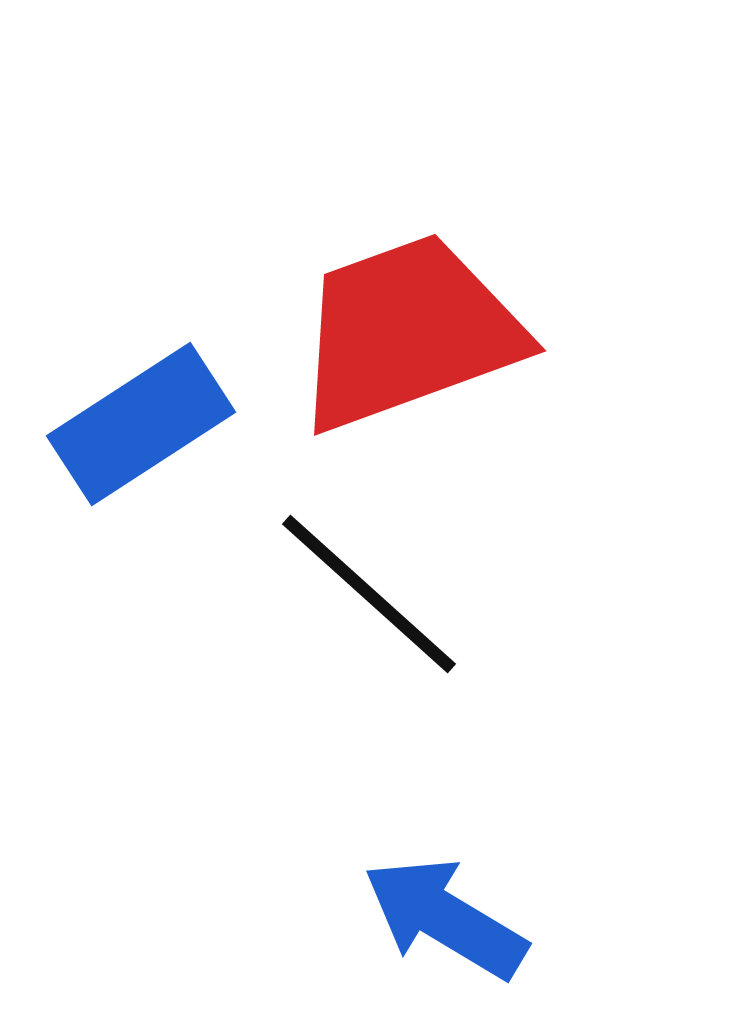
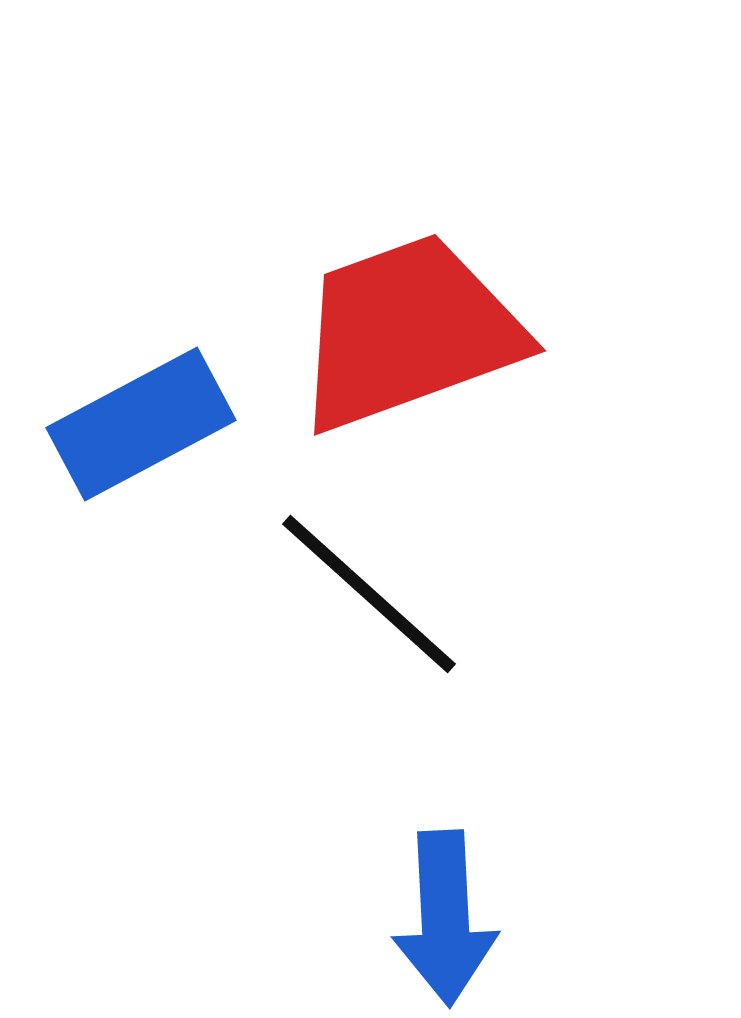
blue rectangle: rotated 5 degrees clockwise
blue arrow: rotated 124 degrees counterclockwise
